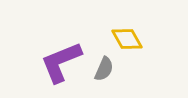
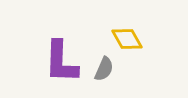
purple L-shape: rotated 66 degrees counterclockwise
